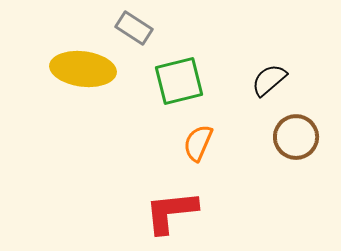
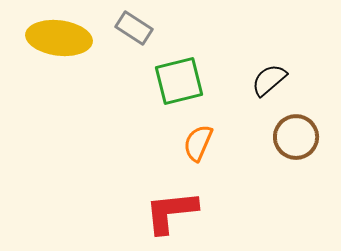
yellow ellipse: moved 24 px left, 31 px up
